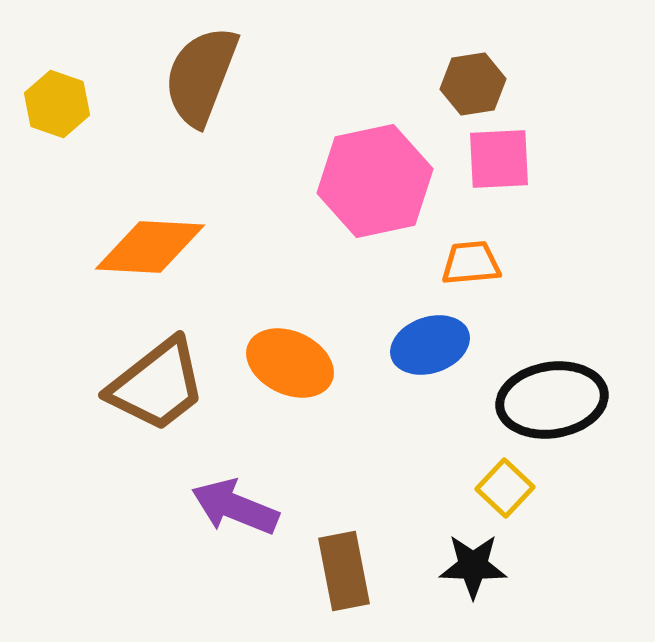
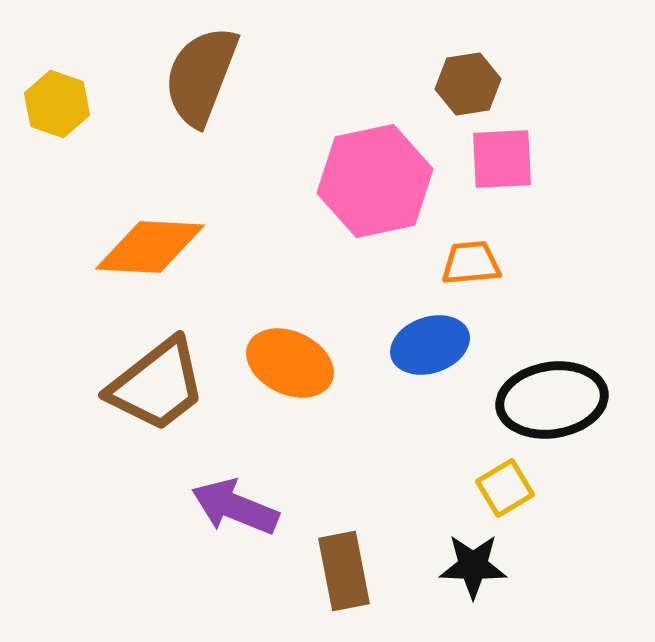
brown hexagon: moved 5 px left
pink square: moved 3 px right
yellow square: rotated 16 degrees clockwise
